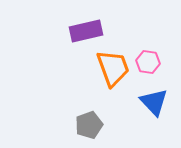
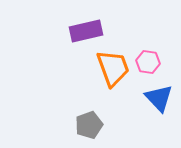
blue triangle: moved 5 px right, 4 px up
